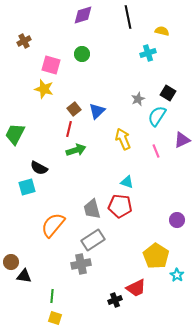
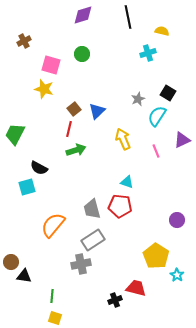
red trapezoid: rotated 140 degrees counterclockwise
